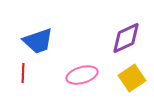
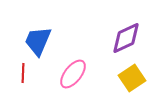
blue trapezoid: rotated 132 degrees clockwise
pink ellipse: moved 9 px left, 1 px up; rotated 36 degrees counterclockwise
